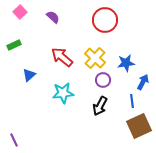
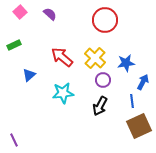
purple semicircle: moved 3 px left, 3 px up
